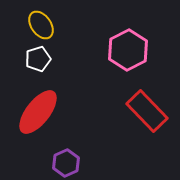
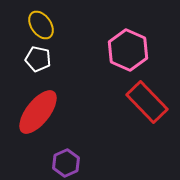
pink hexagon: rotated 9 degrees counterclockwise
white pentagon: rotated 30 degrees clockwise
red rectangle: moved 9 px up
